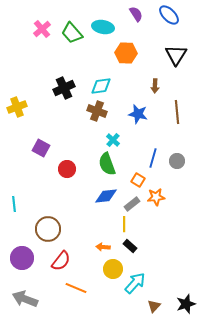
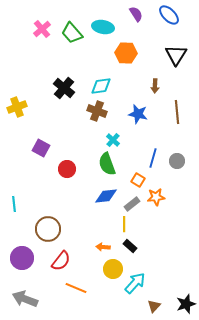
black cross: rotated 25 degrees counterclockwise
